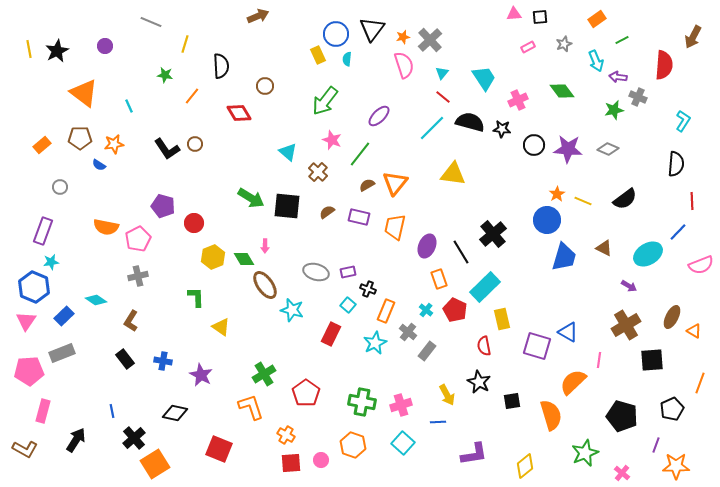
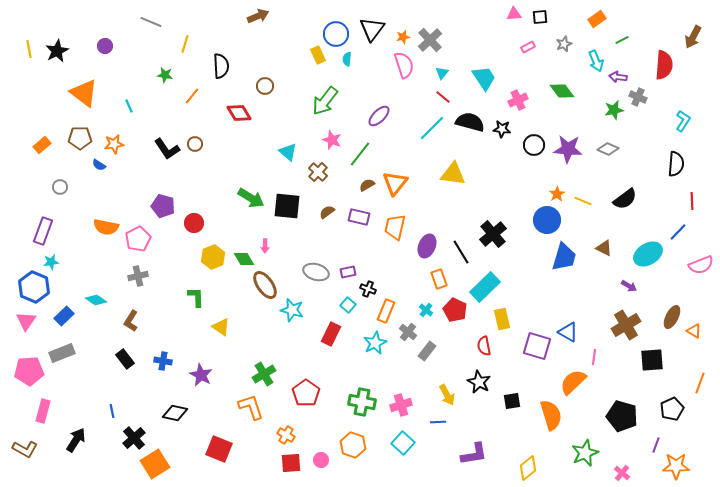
pink line at (599, 360): moved 5 px left, 3 px up
yellow diamond at (525, 466): moved 3 px right, 2 px down
